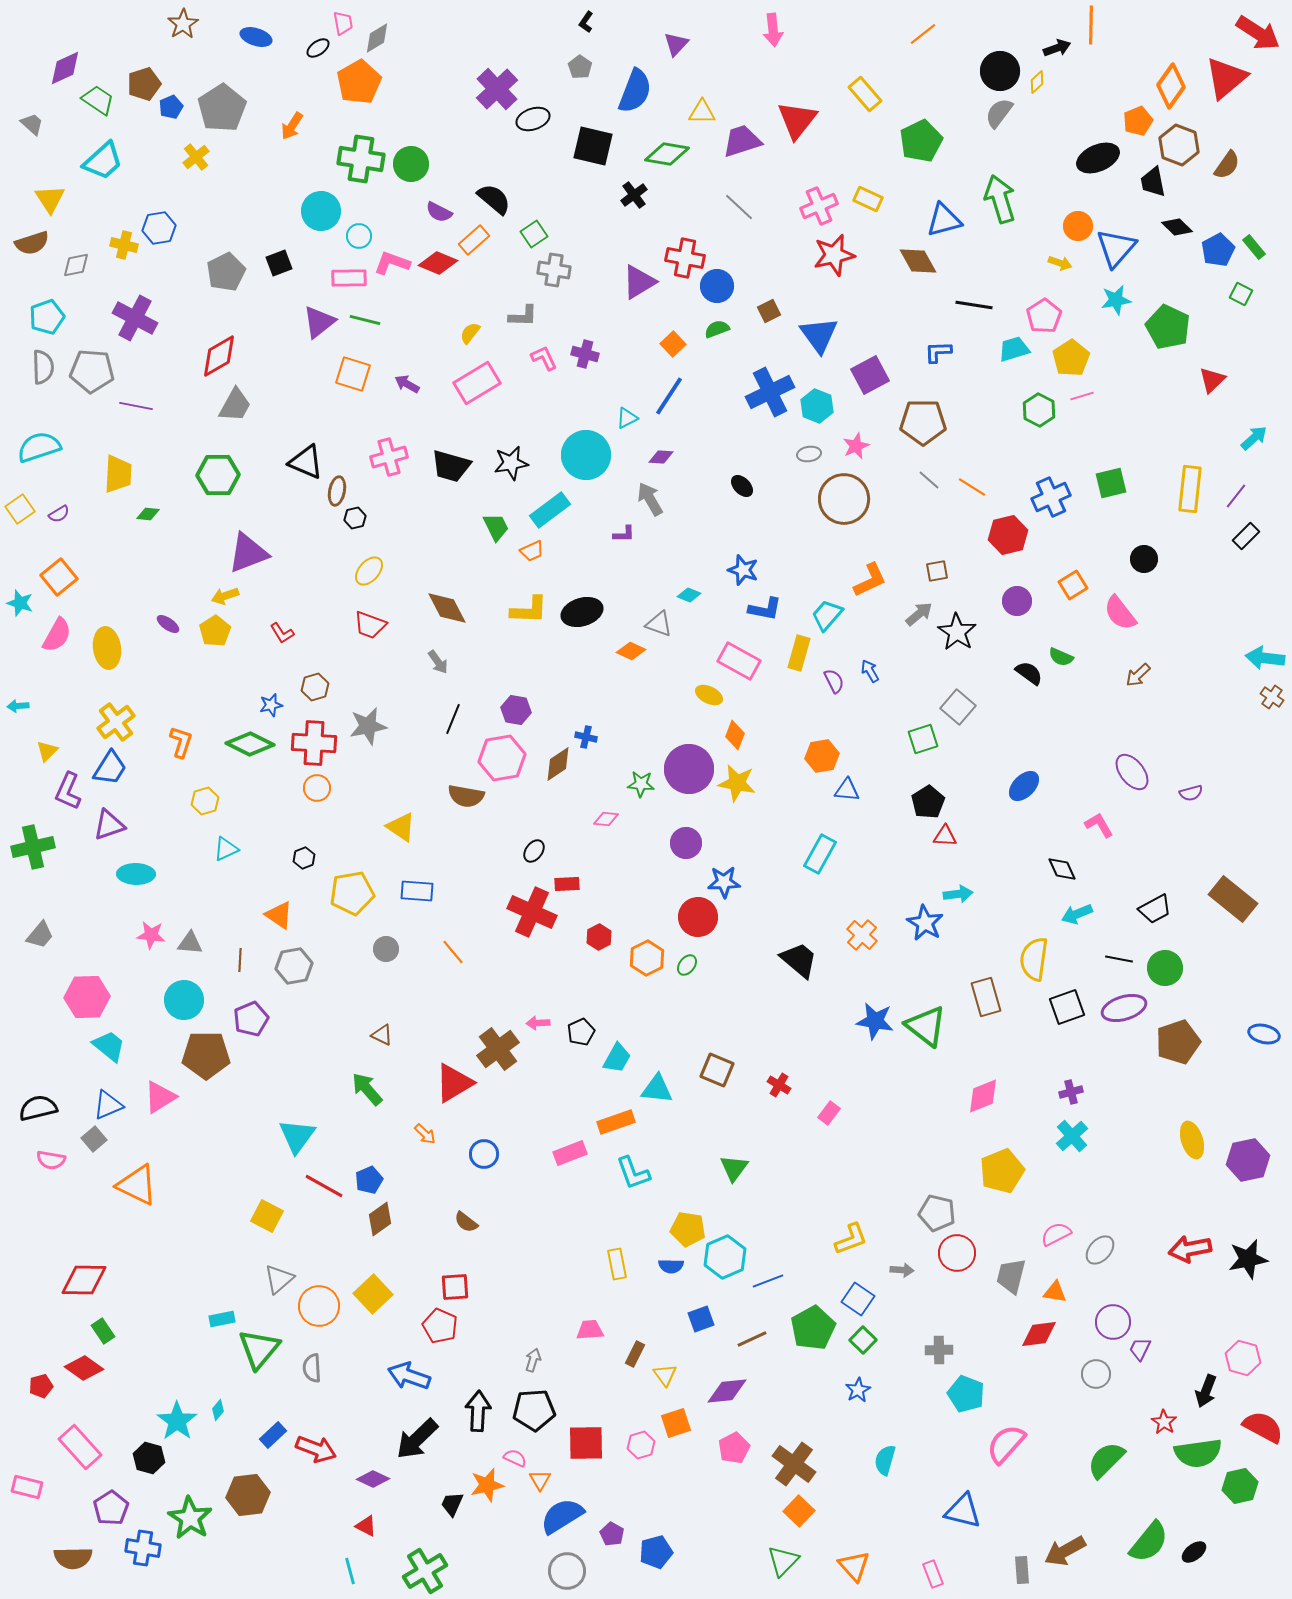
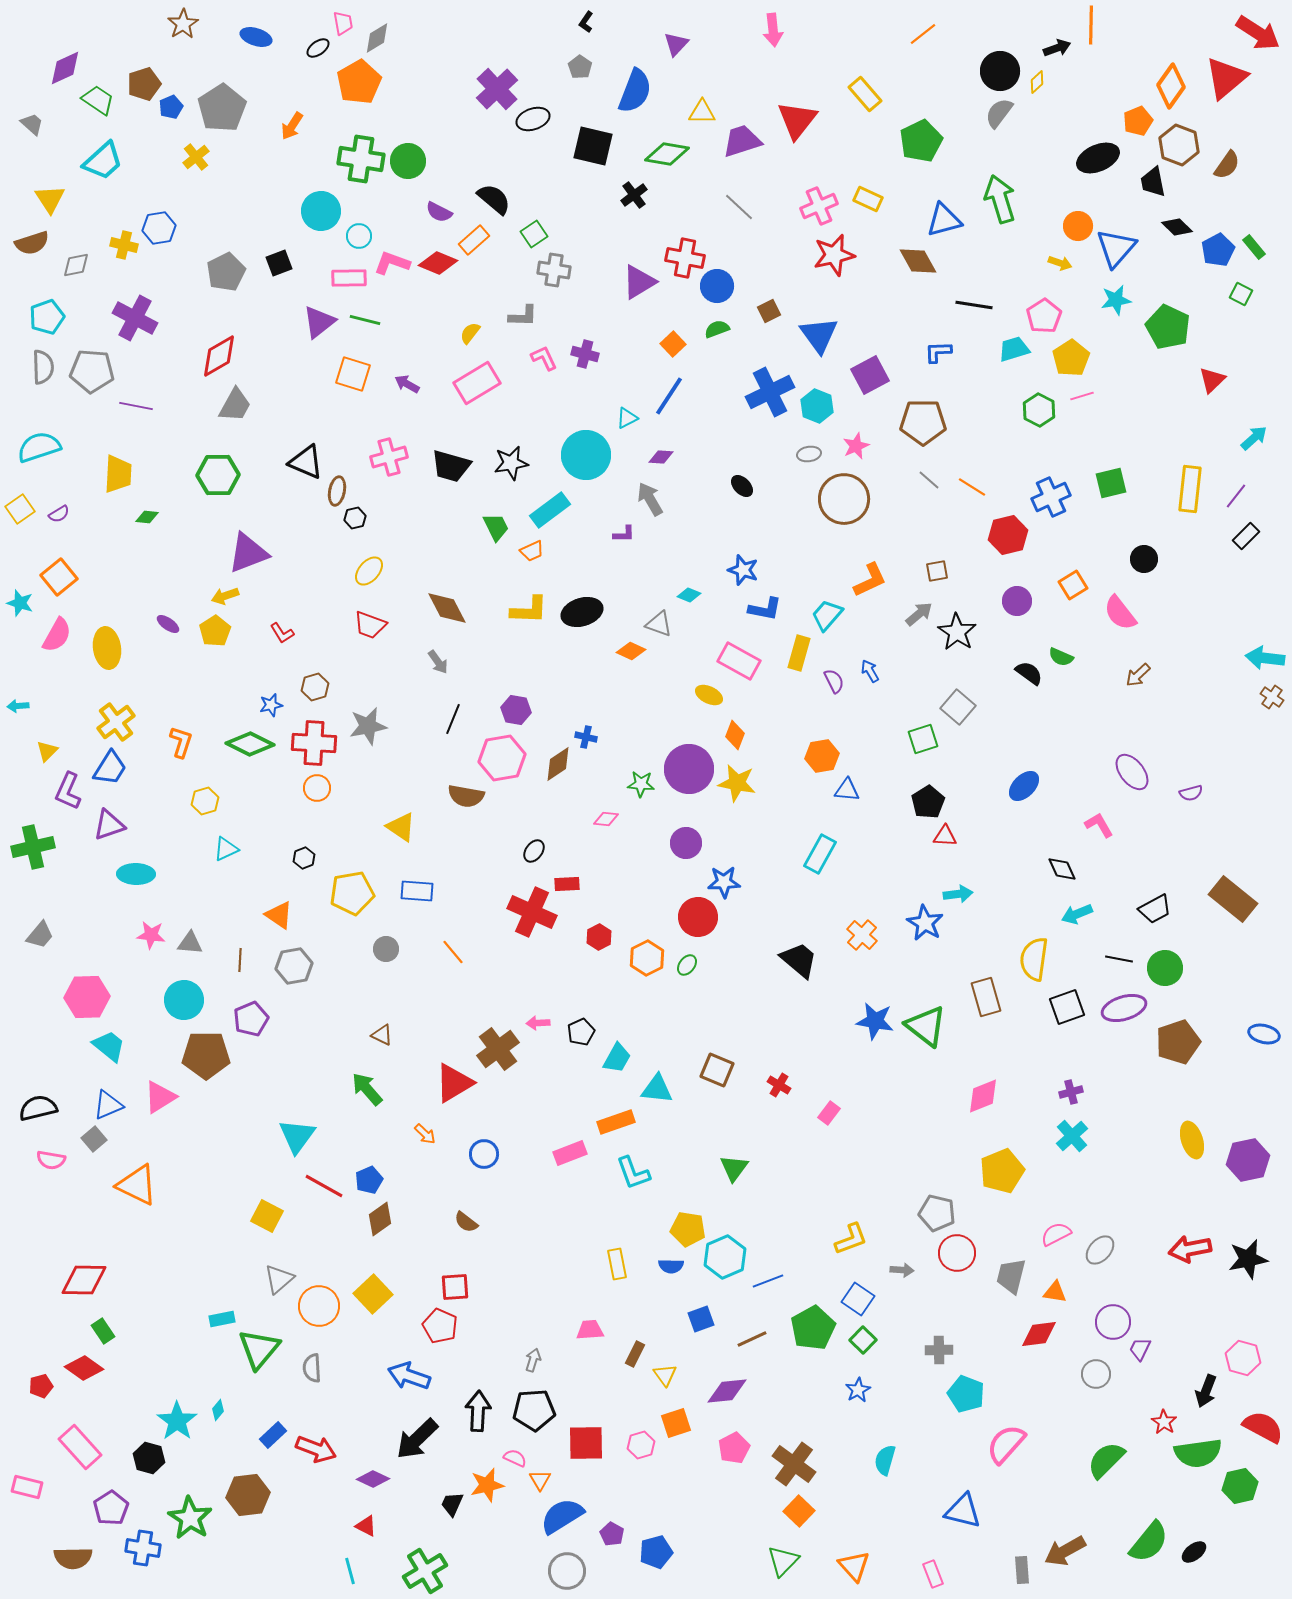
green circle at (411, 164): moved 3 px left, 3 px up
green diamond at (148, 514): moved 1 px left, 3 px down
